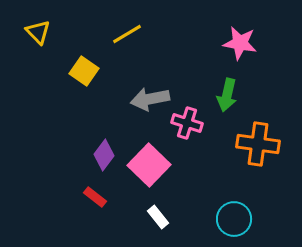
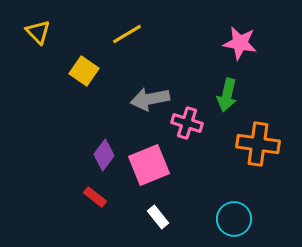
pink square: rotated 24 degrees clockwise
